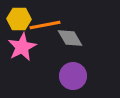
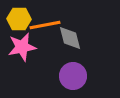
gray diamond: rotated 16 degrees clockwise
pink star: rotated 16 degrees clockwise
